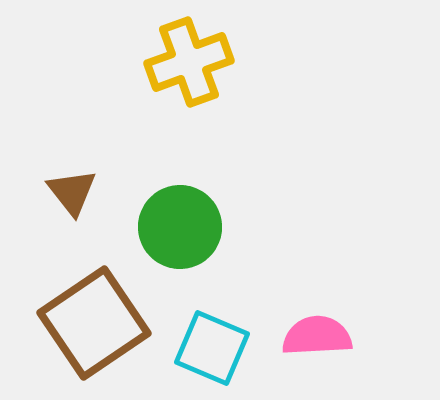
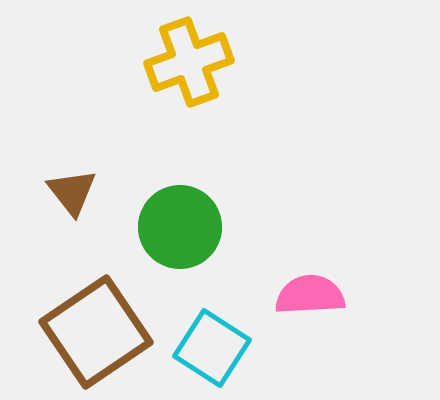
brown square: moved 2 px right, 9 px down
pink semicircle: moved 7 px left, 41 px up
cyan square: rotated 10 degrees clockwise
